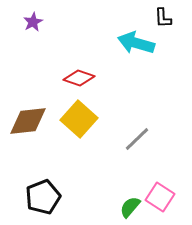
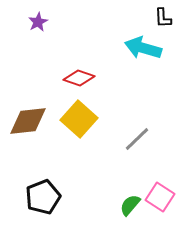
purple star: moved 5 px right
cyan arrow: moved 7 px right, 5 px down
green semicircle: moved 2 px up
